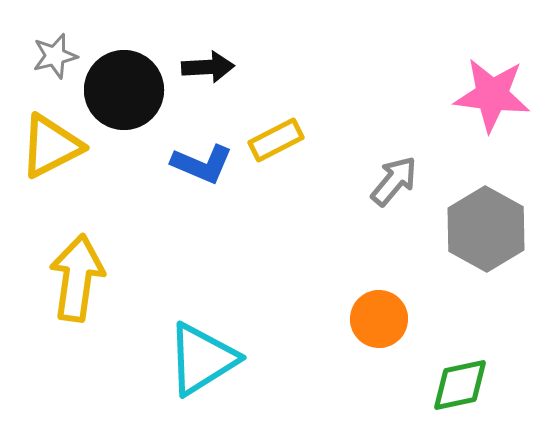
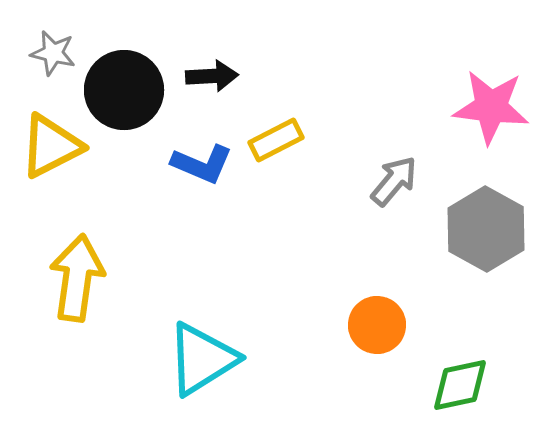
gray star: moved 2 px left, 3 px up; rotated 27 degrees clockwise
black arrow: moved 4 px right, 9 px down
pink star: moved 1 px left, 12 px down
orange circle: moved 2 px left, 6 px down
